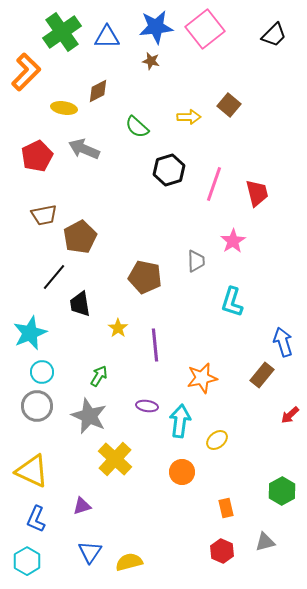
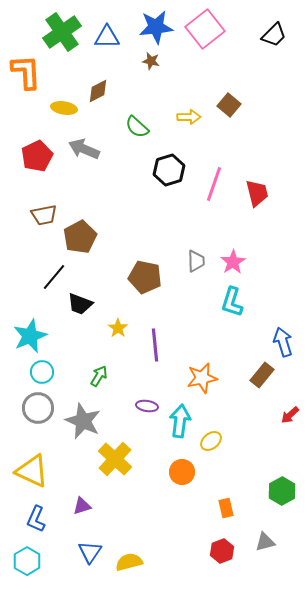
orange L-shape at (26, 72): rotated 48 degrees counterclockwise
pink star at (233, 241): moved 21 px down
black trapezoid at (80, 304): rotated 60 degrees counterclockwise
cyan star at (30, 333): moved 3 px down
gray circle at (37, 406): moved 1 px right, 2 px down
gray star at (89, 416): moved 6 px left, 5 px down
yellow ellipse at (217, 440): moved 6 px left, 1 px down
red hexagon at (222, 551): rotated 15 degrees clockwise
